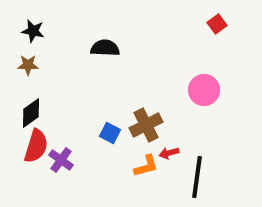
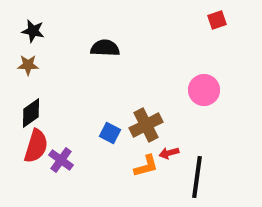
red square: moved 4 px up; rotated 18 degrees clockwise
